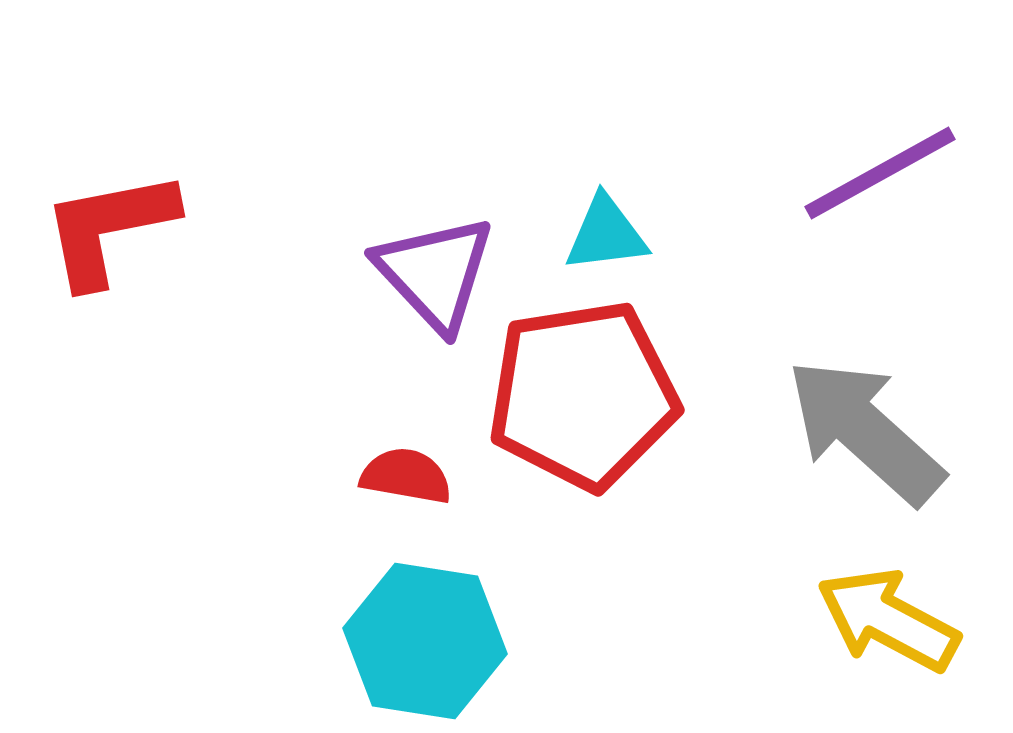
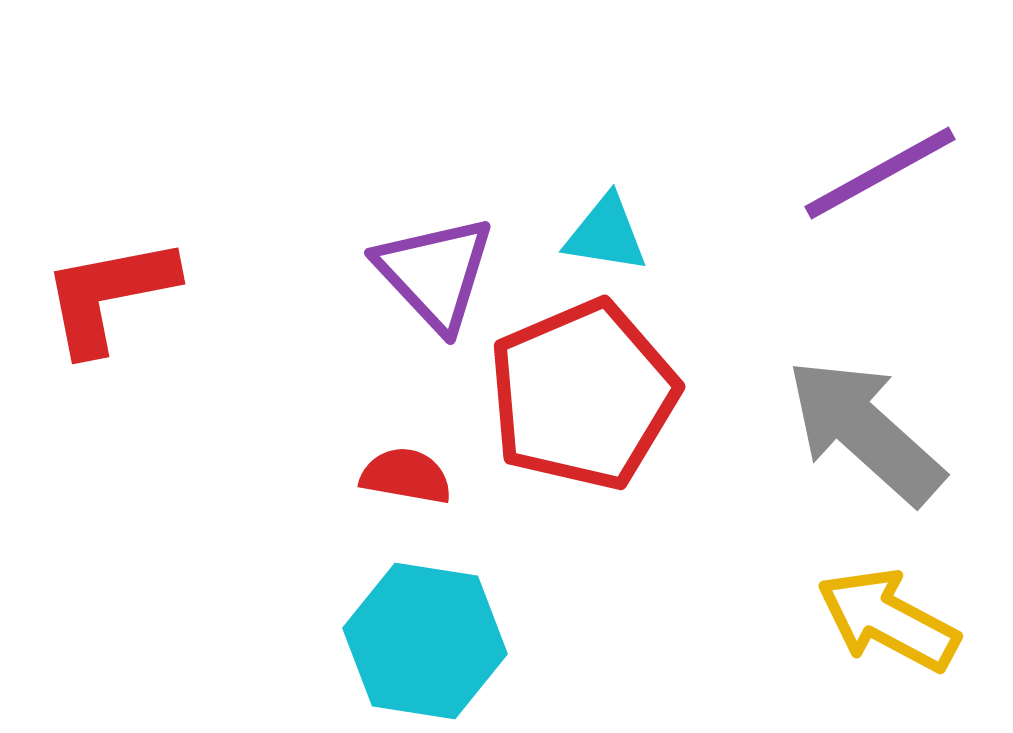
red L-shape: moved 67 px down
cyan triangle: rotated 16 degrees clockwise
red pentagon: rotated 14 degrees counterclockwise
